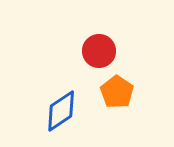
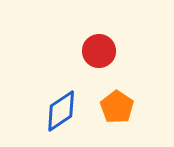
orange pentagon: moved 15 px down
